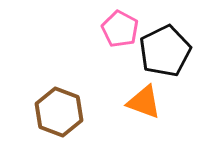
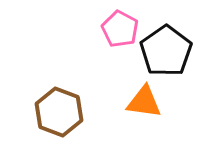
black pentagon: moved 1 px right; rotated 9 degrees counterclockwise
orange triangle: rotated 12 degrees counterclockwise
